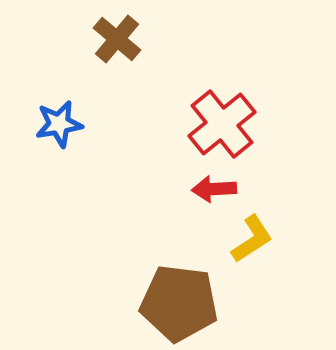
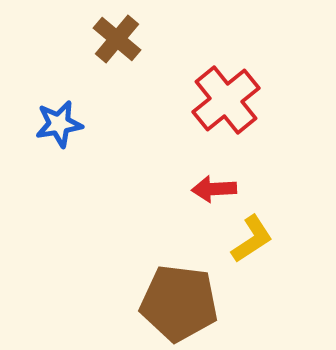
red cross: moved 4 px right, 24 px up
